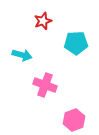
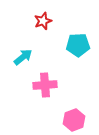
cyan pentagon: moved 2 px right, 2 px down
cyan arrow: moved 1 px right, 2 px down; rotated 54 degrees counterclockwise
pink cross: rotated 25 degrees counterclockwise
